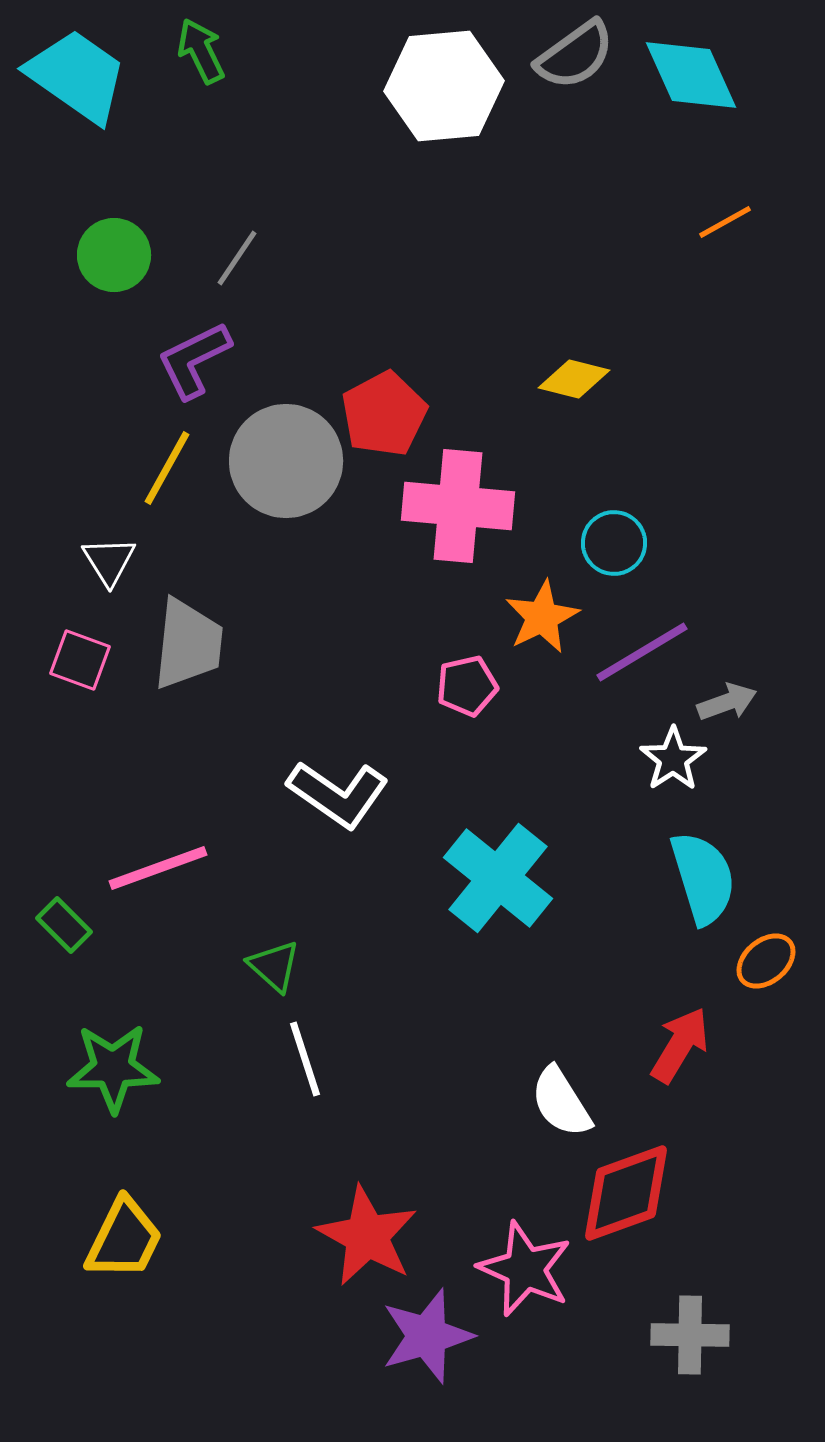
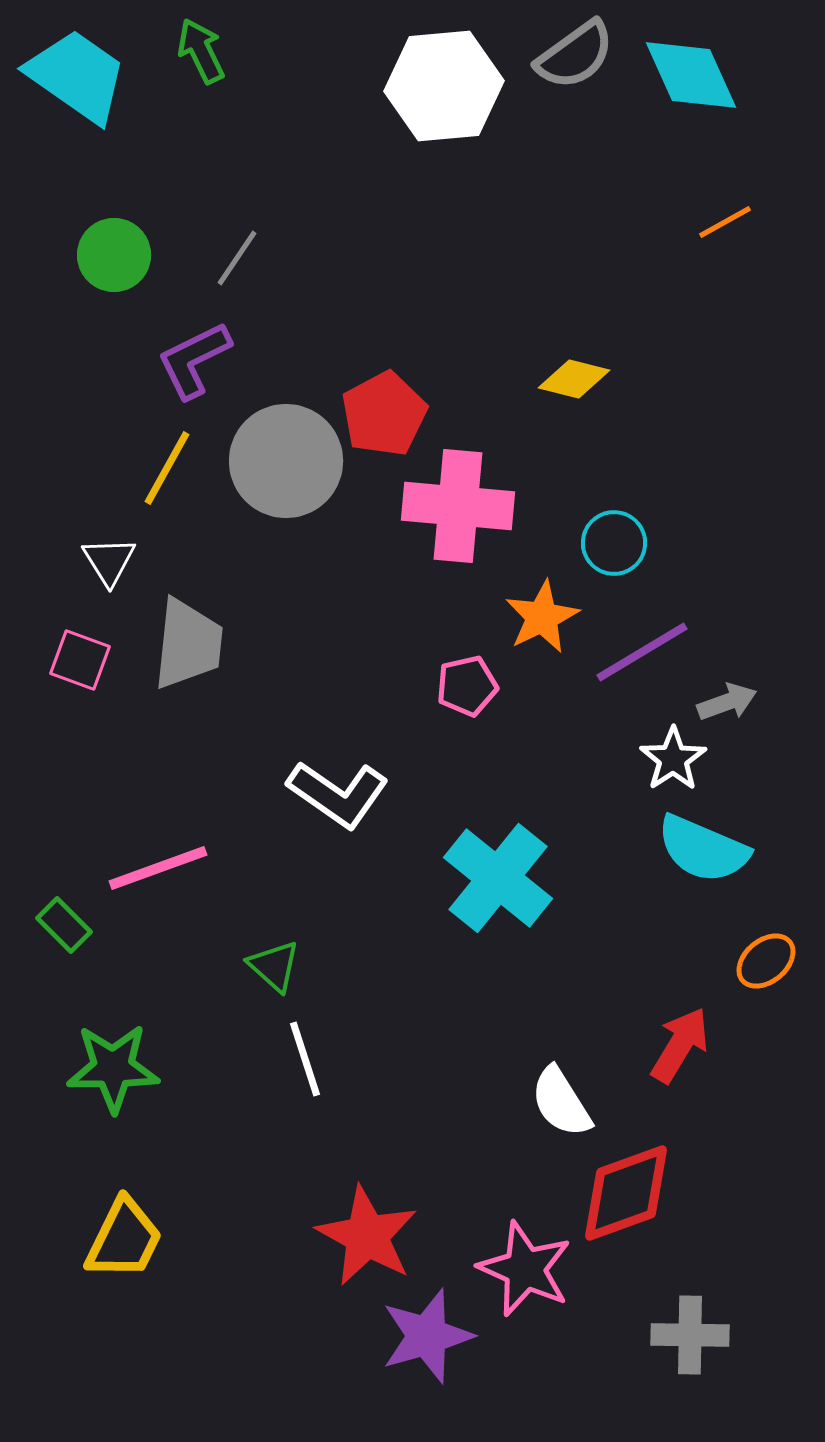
cyan semicircle: moved 29 px up; rotated 130 degrees clockwise
